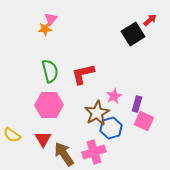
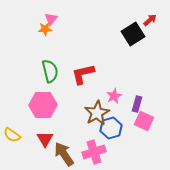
pink hexagon: moved 6 px left
red triangle: moved 2 px right
